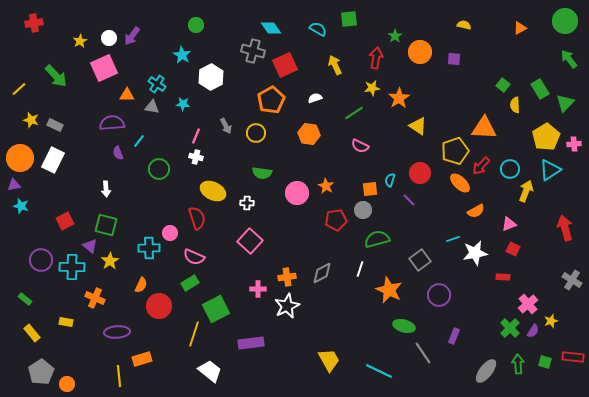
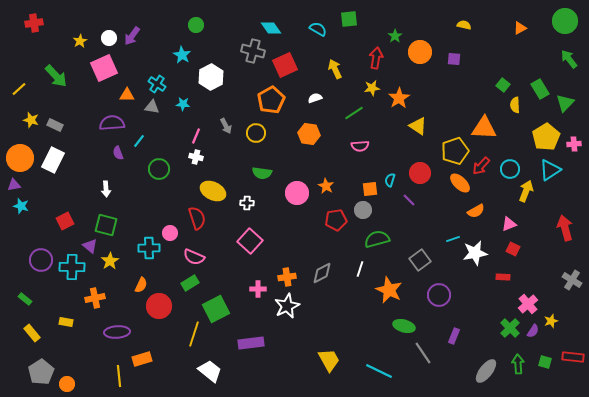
yellow arrow at (335, 65): moved 4 px down
pink semicircle at (360, 146): rotated 30 degrees counterclockwise
orange cross at (95, 298): rotated 36 degrees counterclockwise
